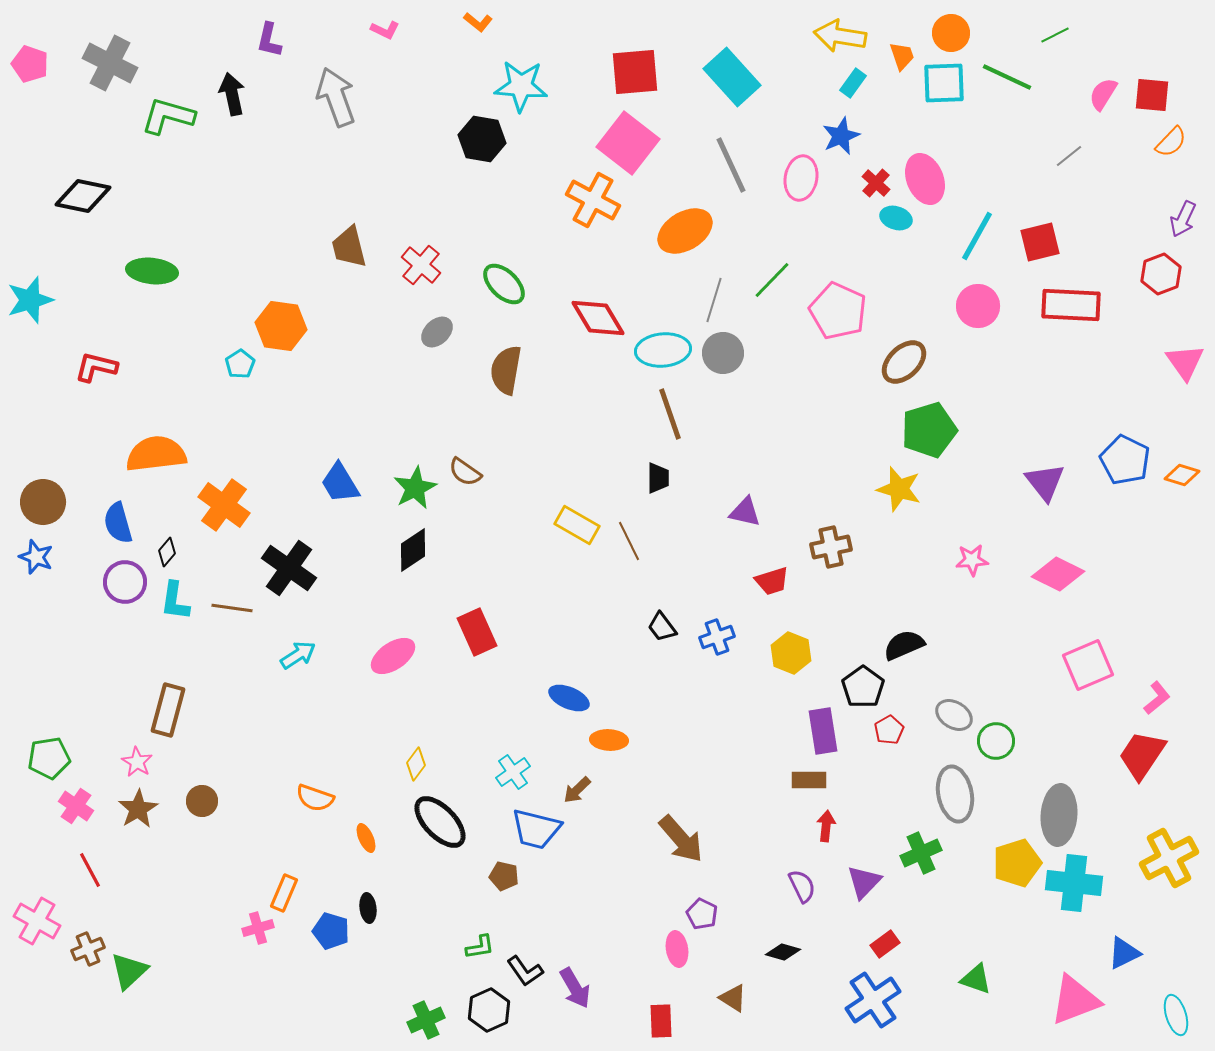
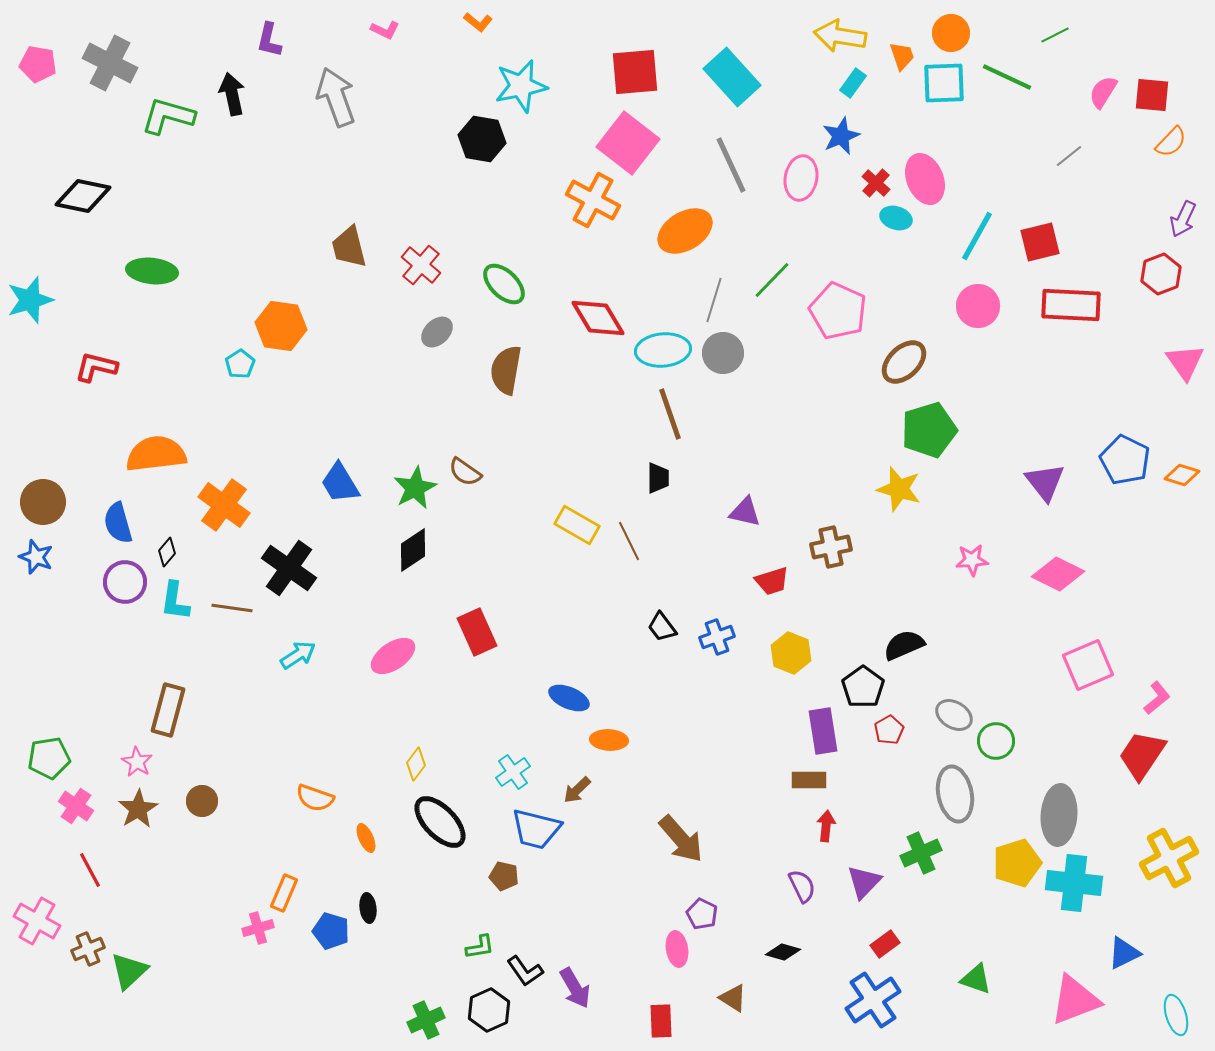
pink pentagon at (30, 64): moved 8 px right; rotated 9 degrees counterclockwise
cyan star at (521, 86): rotated 16 degrees counterclockwise
pink semicircle at (1103, 94): moved 2 px up
